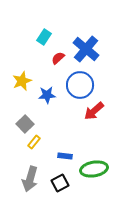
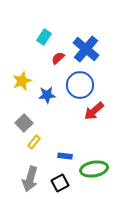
gray square: moved 1 px left, 1 px up
